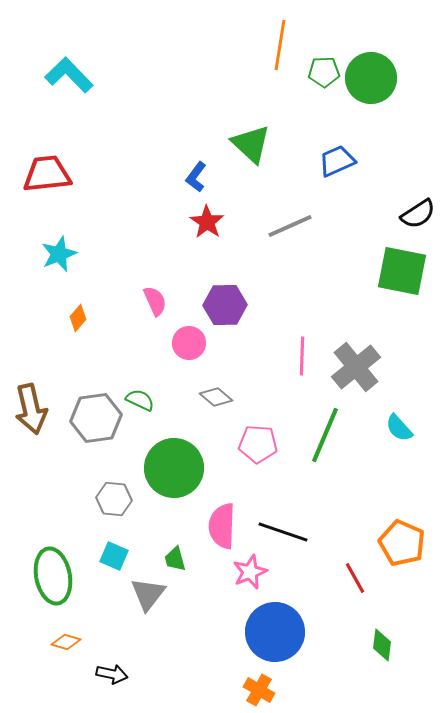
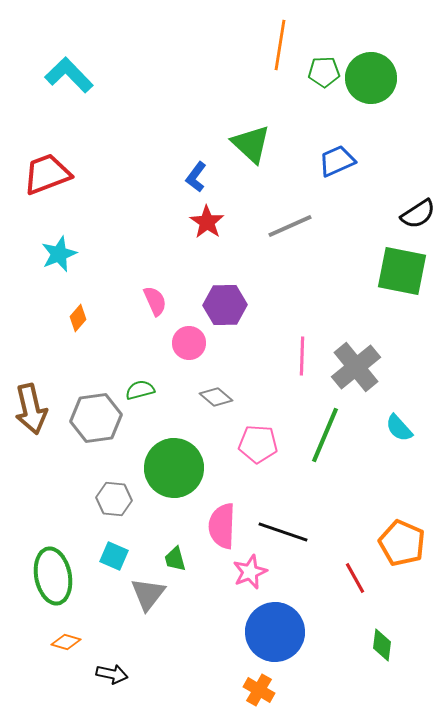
red trapezoid at (47, 174): rotated 15 degrees counterclockwise
green semicircle at (140, 400): moved 10 px up; rotated 40 degrees counterclockwise
